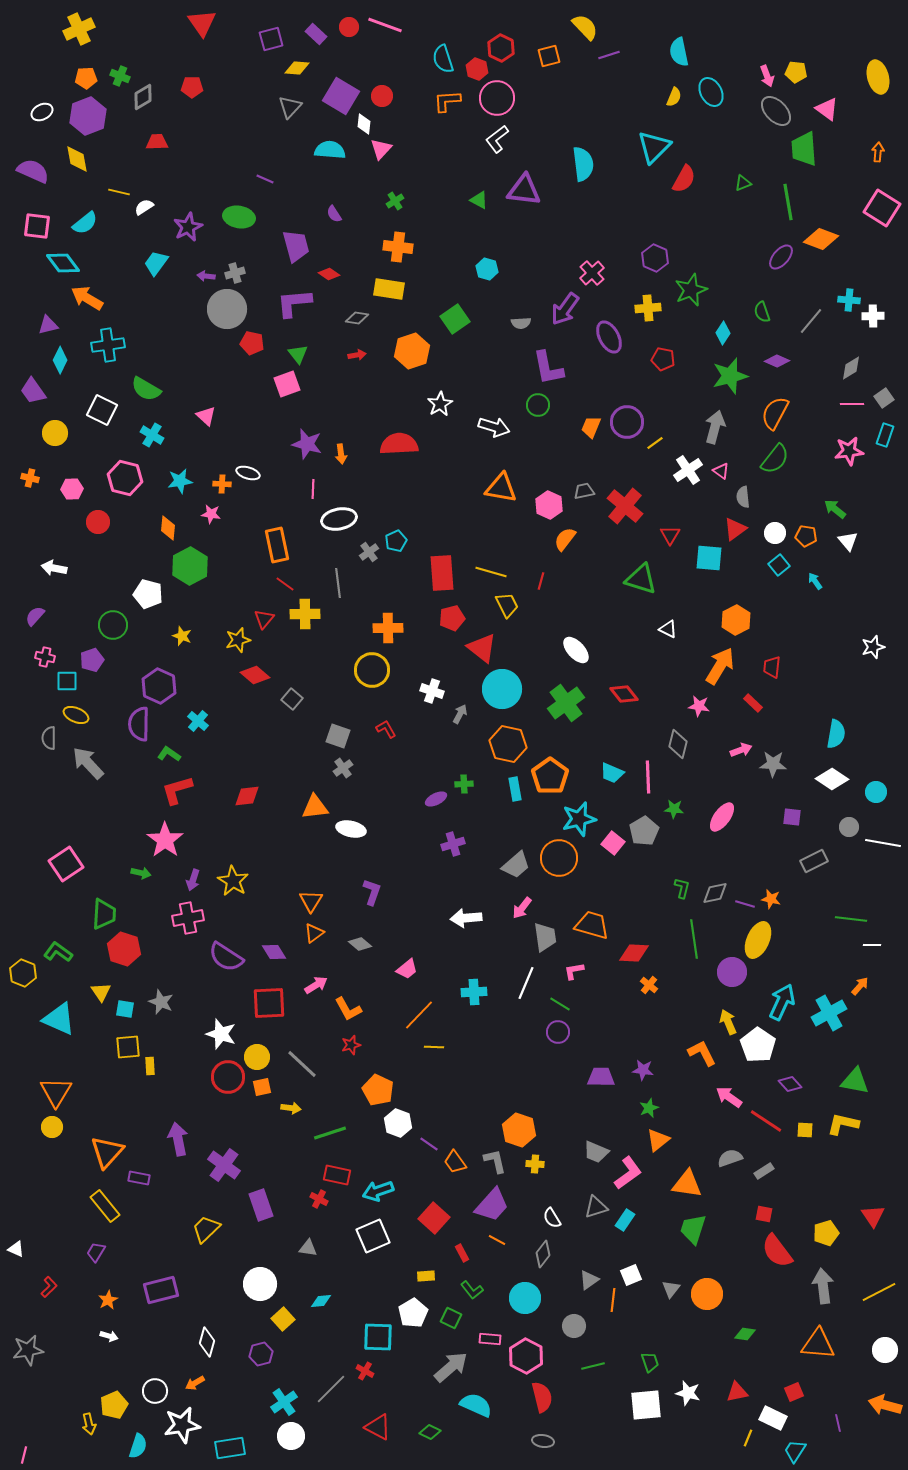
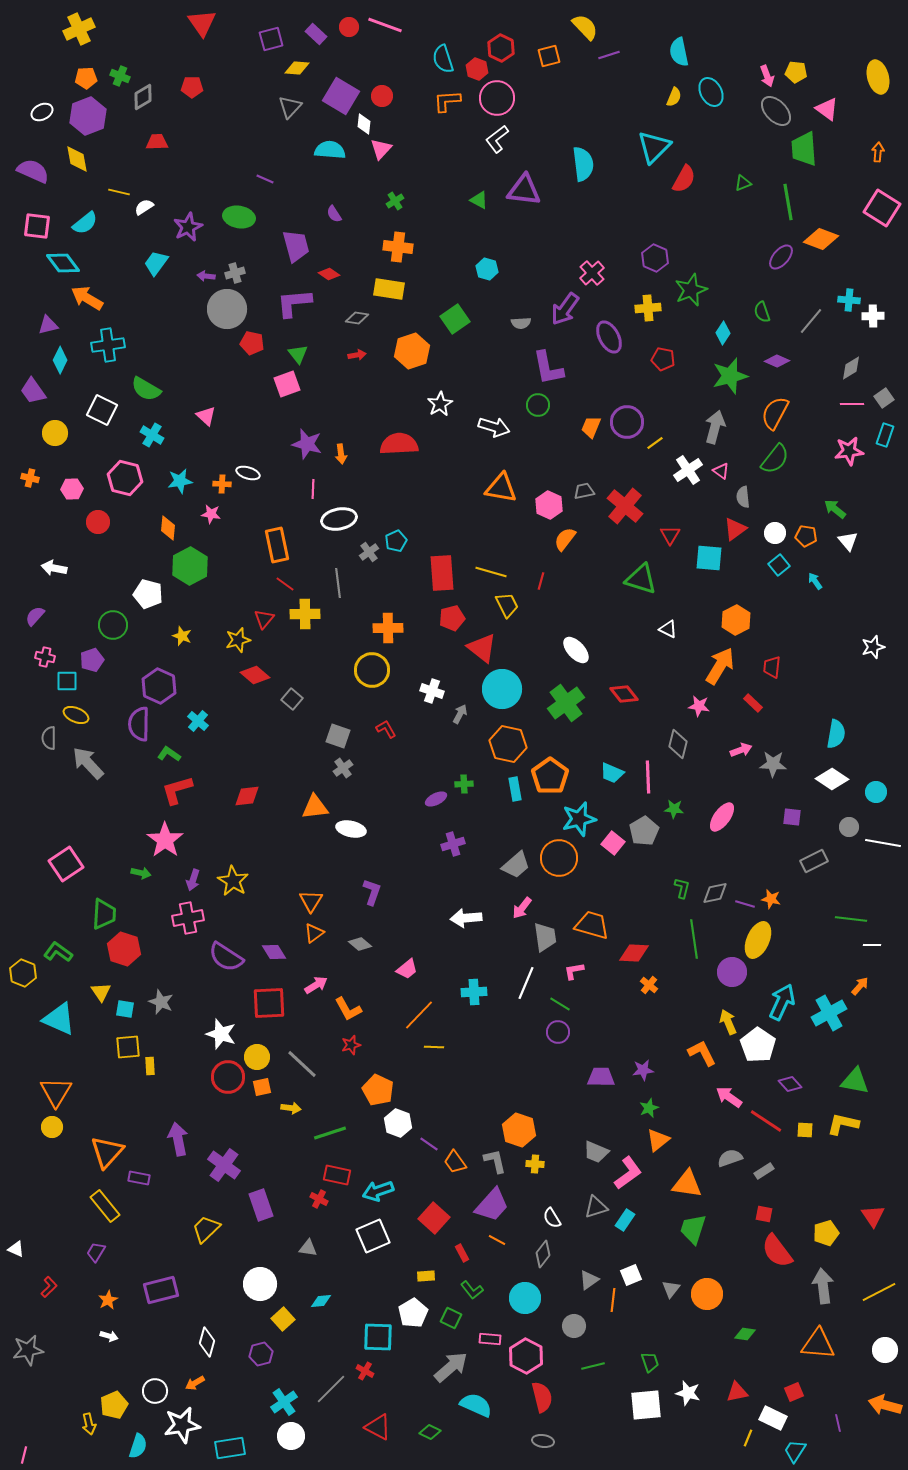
purple star at (643, 1070): rotated 15 degrees counterclockwise
